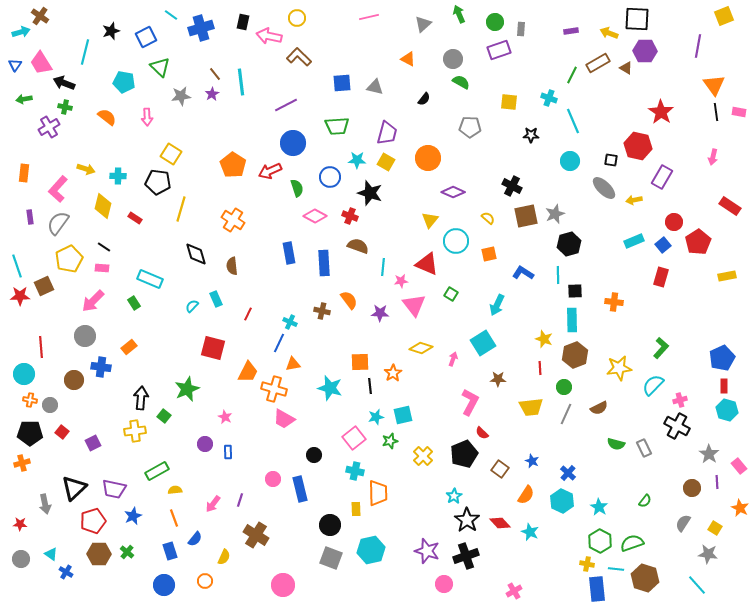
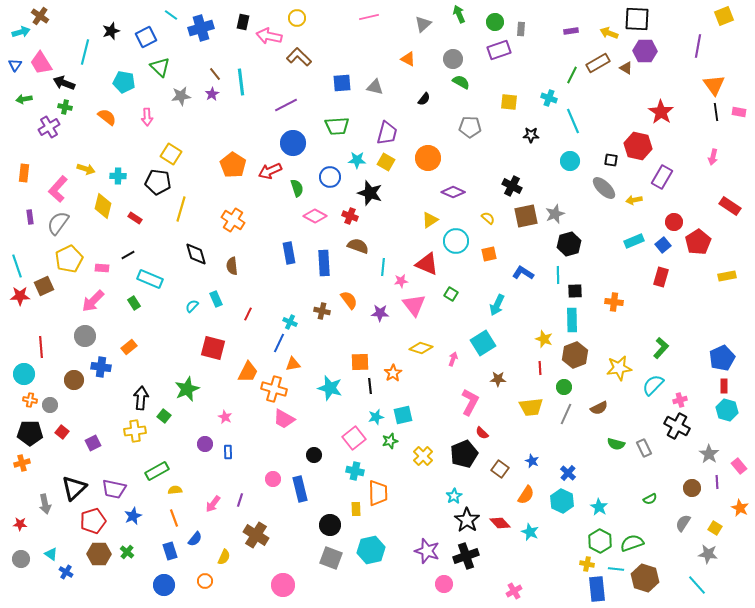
yellow triangle at (430, 220): rotated 18 degrees clockwise
black line at (104, 247): moved 24 px right, 8 px down; rotated 64 degrees counterclockwise
green semicircle at (645, 501): moved 5 px right, 2 px up; rotated 24 degrees clockwise
